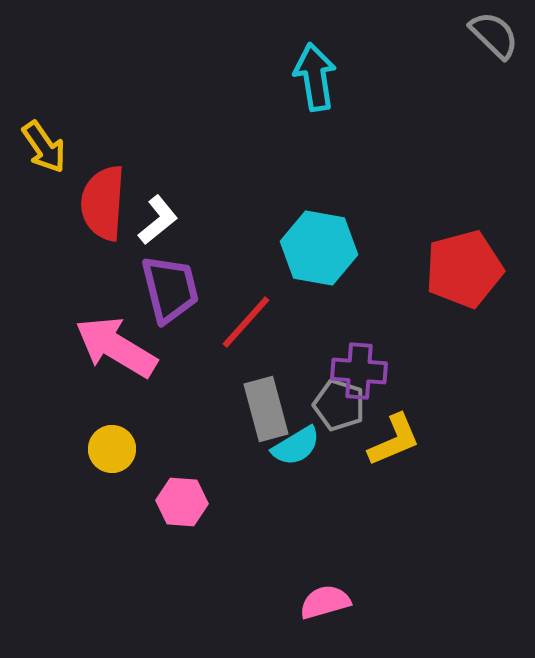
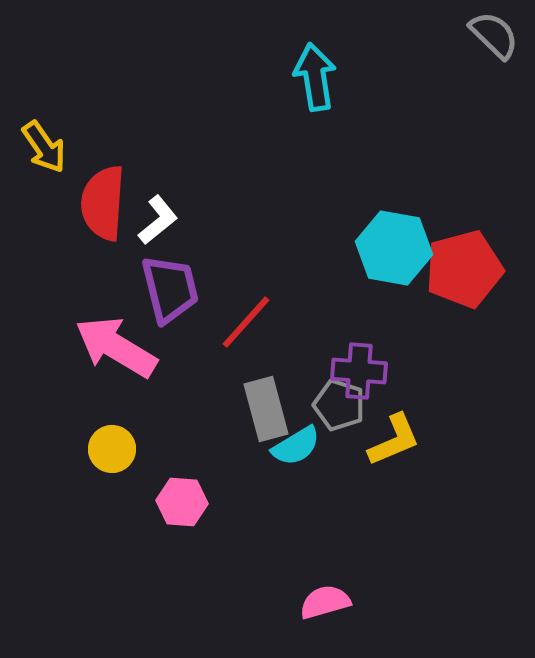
cyan hexagon: moved 75 px right
